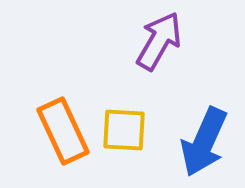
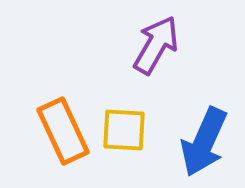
purple arrow: moved 3 px left, 4 px down
